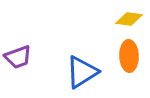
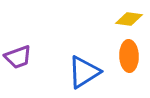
blue triangle: moved 2 px right
